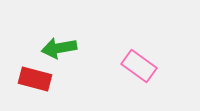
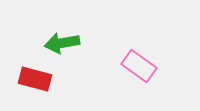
green arrow: moved 3 px right, 5 px up
